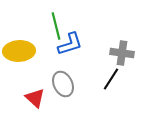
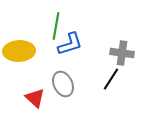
green line: rotated 24 degrees clockwise
